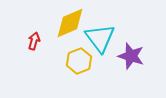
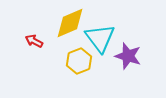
red arrow: rotated 78 degrees counterclockwise
purple star: moved 3 px left
